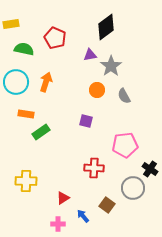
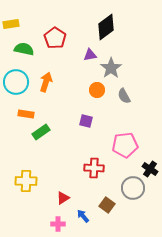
red pentagon: rotated 10 degrees clockwise
gray star: moved 2 px down
